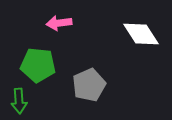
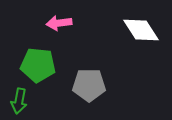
white diamond: moved 4 px up
gray pentagon: rotated 24 degrees clockwise
green arrow: rotated 15 degrees clockwise
